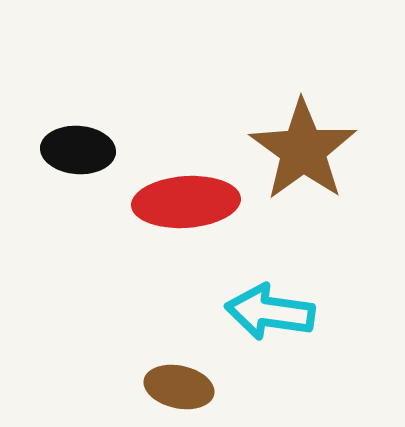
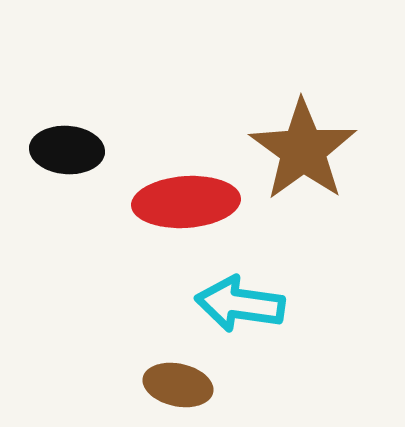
black ellipse: moved 11 px left
cyan arrow: moved 30 px left, 8 px up
brown ellipse: moved 1 px left, 2 px up
